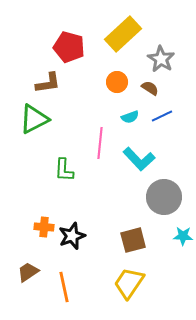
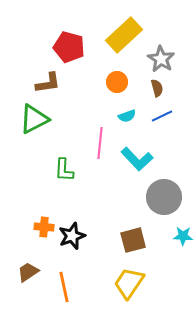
yellow rectangle: moved 1 px right, 1 px down
brown semicircle: moved 7 px right; rotated 42 degrees clockwise
cyan semicircle: moved 3 px left, 1 px up
cyan L-shape: moved 2 px left
